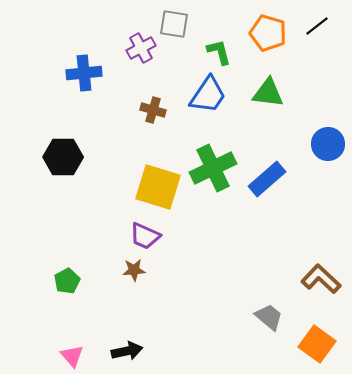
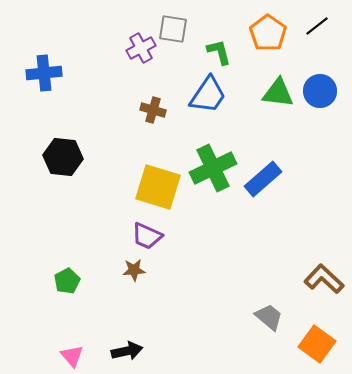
gray square: moved 1 px left, 5 px down
orange pentagon: rotated 18 degrees clockwise
blue cross: moved 40 px left
green triangle: moved 10 px right
blue circle: moved 8 px left, 53 px up
black hexagon: rotated 6 degrees clockwise
blue rectangle: moved 4 px left
purple trapezoid: moved 2 px right
brown L-shape: moved 3 px right
